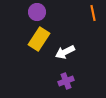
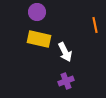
orange line: moved 2 px right, 12 px down
yellow rectangle: rotated 70 degrees clockwise
white arrow: rotated 90 degrees counterclockwise
